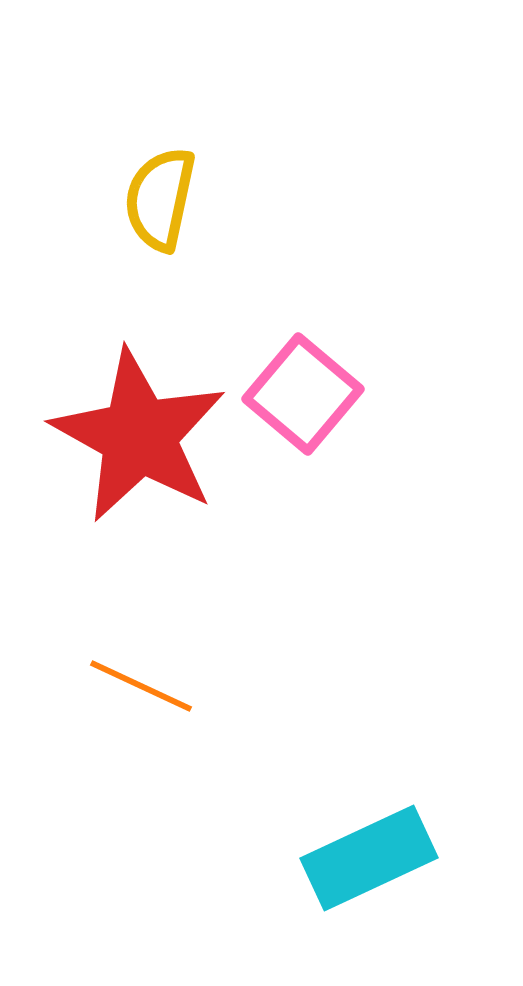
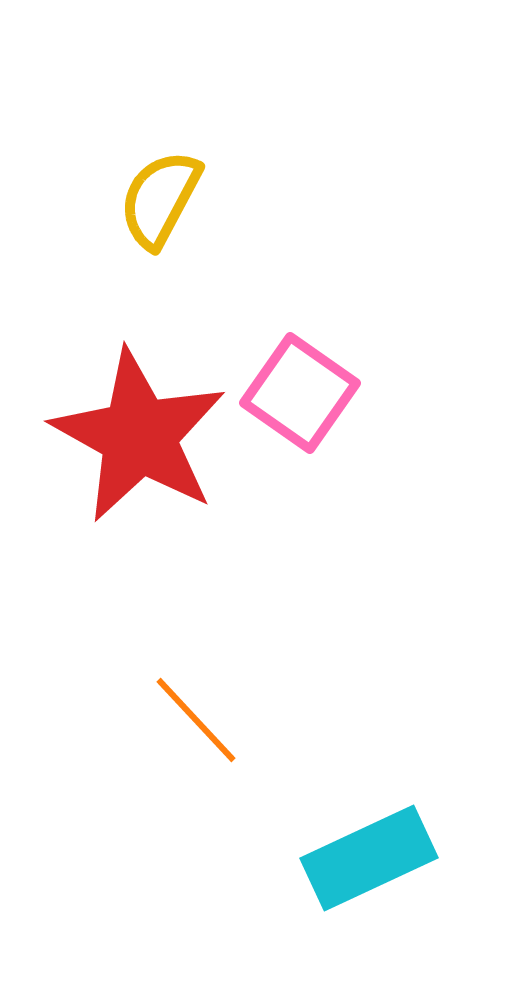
yellow semicircle: rotated 16 degrees clockwise
pink square: moved 3 px left, 1 px up; rotated 5 degrees counterclockwise
orange line: moved 55 px right, 34 px down; rotated 22 degrees clockwise
